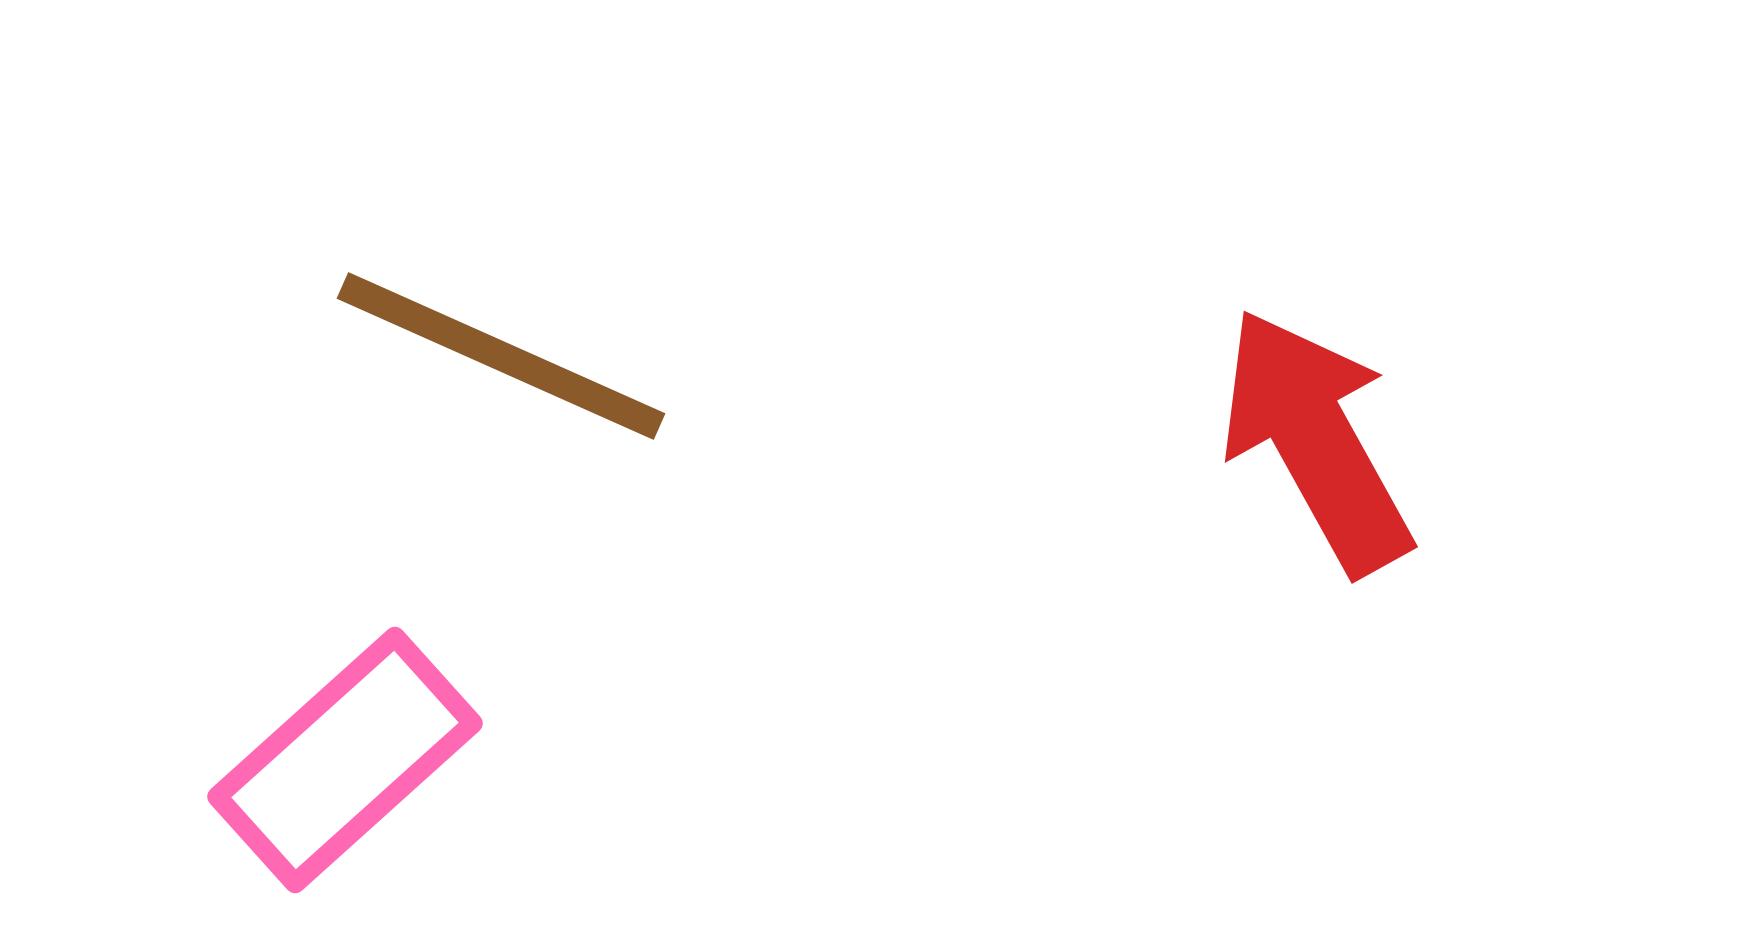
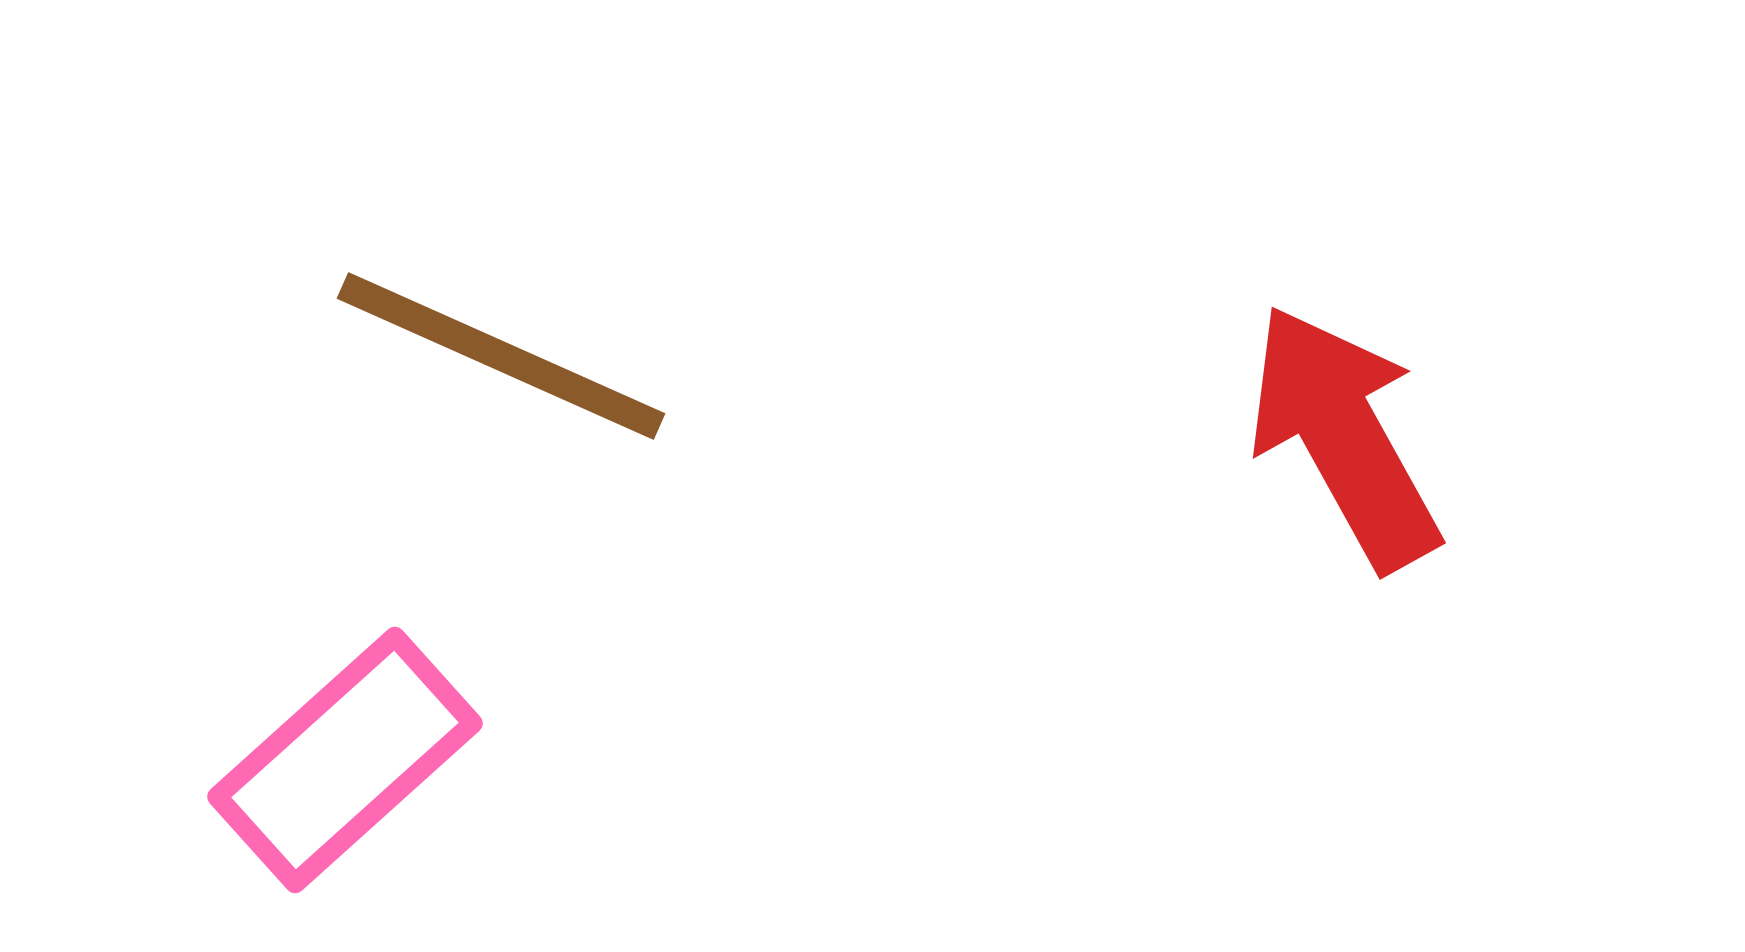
red arrow: moved 28 px right, 4 px up
